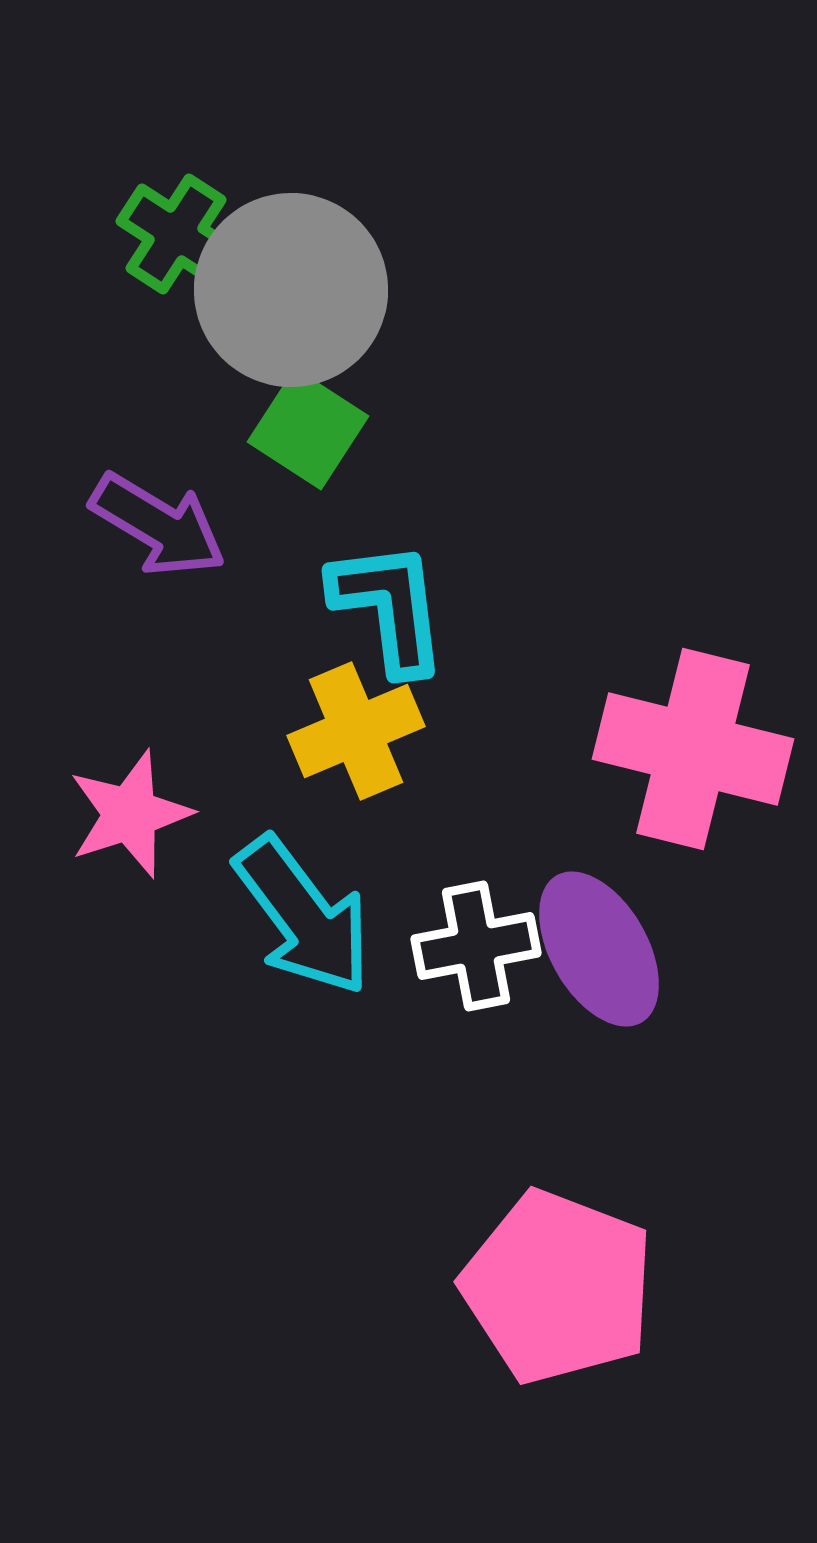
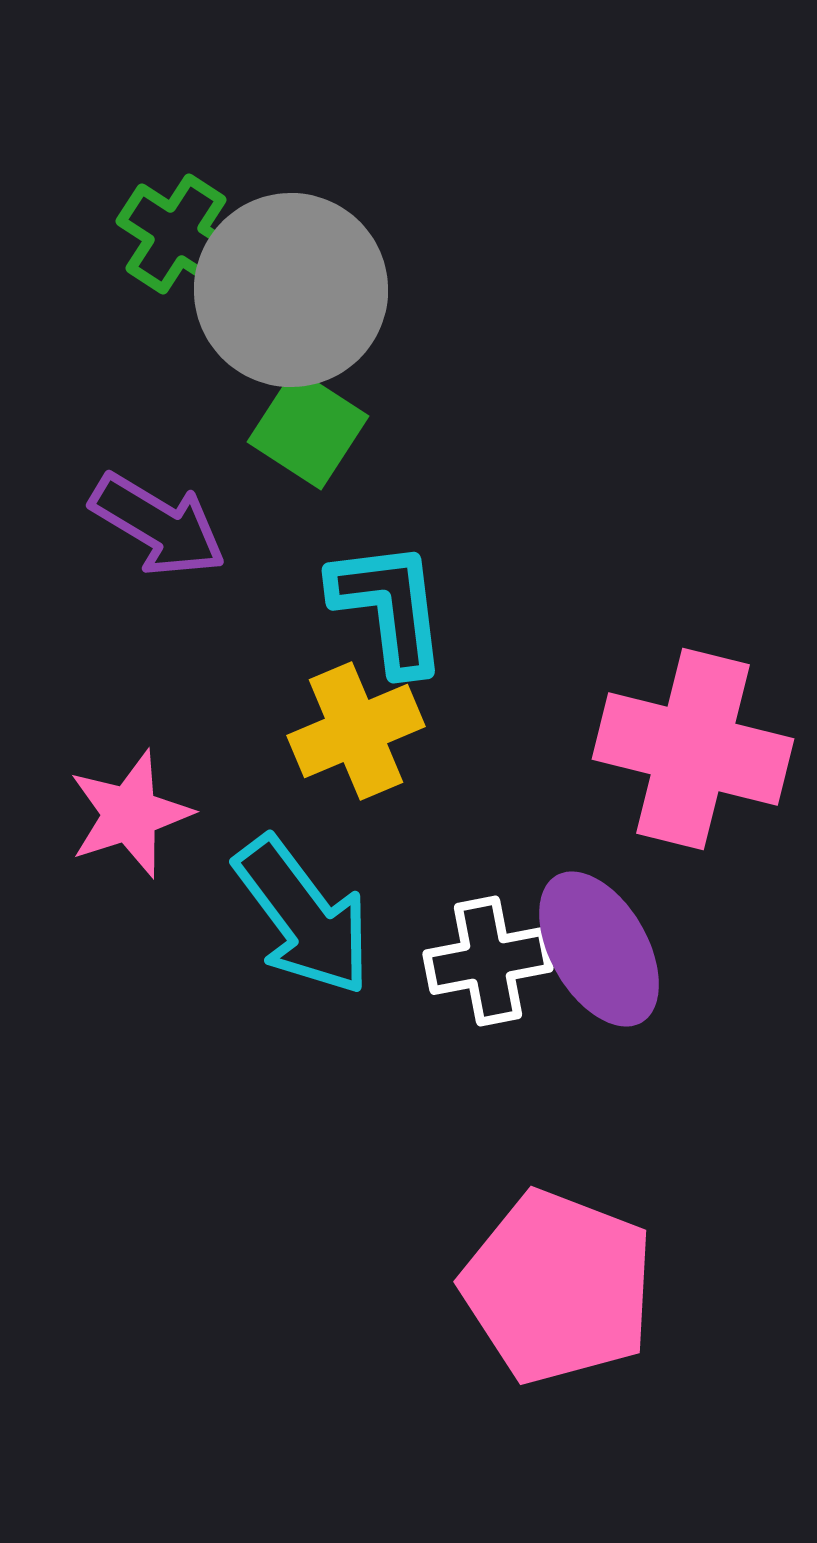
white cross: moved 12 px right, 15 px down
